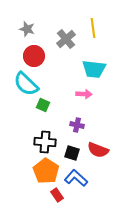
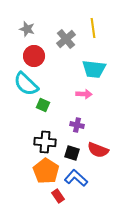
red rectangle: moved 1 px right, 1 px down
